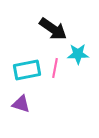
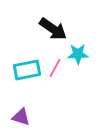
pink line: rotated 18 degrees clockwise
purple triangle: moved 13 px down
